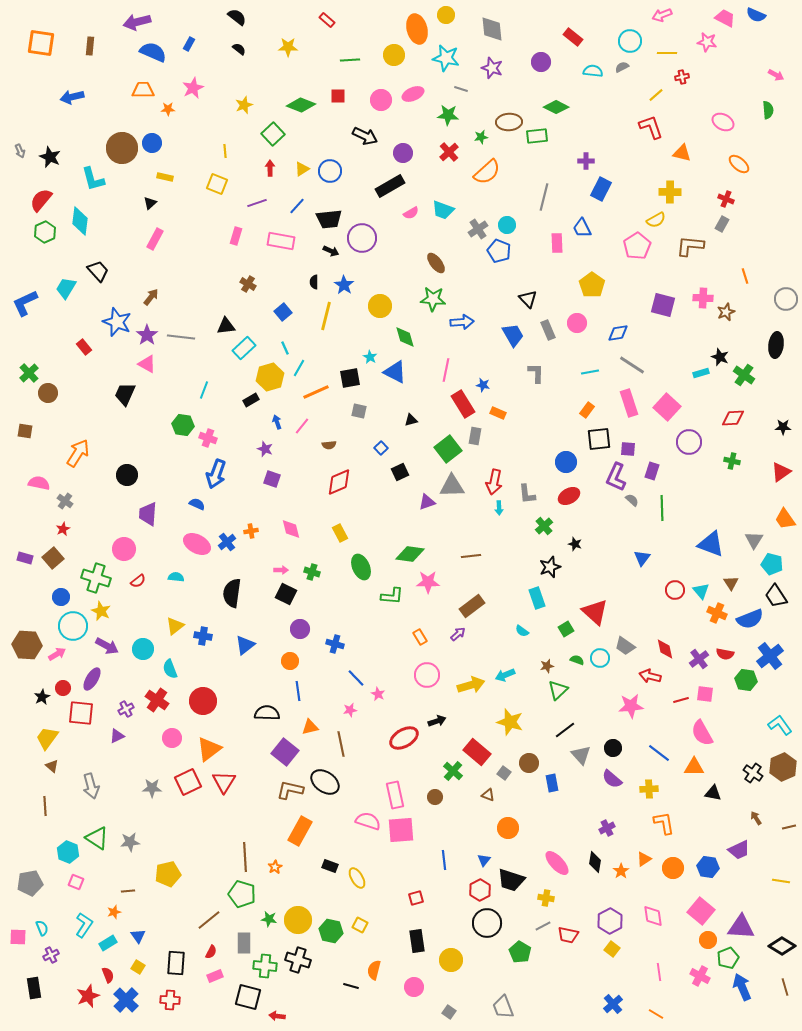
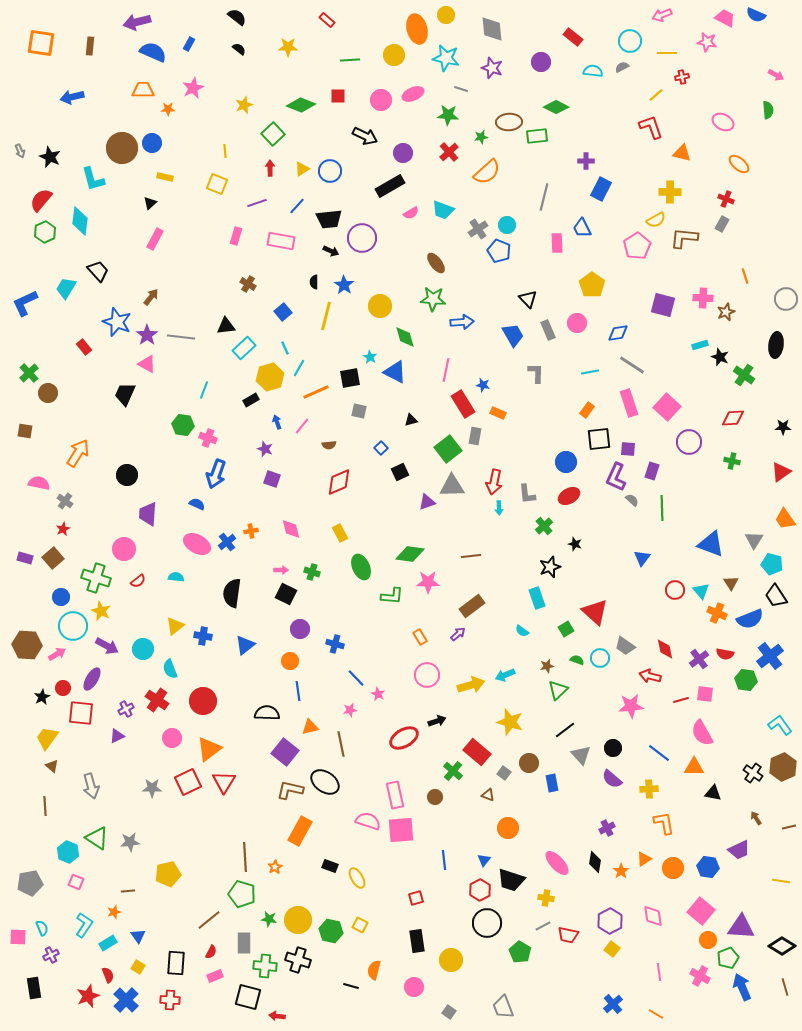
brown L-shape at (690, 246): moved 6 px left, 8 px up
cyan rectangle at (701, 373): moved 1 px left, 28 px up
